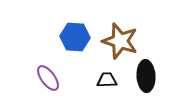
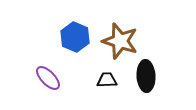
blue hexagon: rotated 20 degrees clockwise
purple ellipse: rotated 8 degrees counterclockwise
